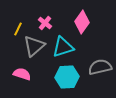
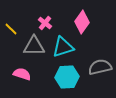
yellow line: moved 7 px left; rotated 72 degrees counterclockwise
gray triangle: rotated 40 degrees clockwise
